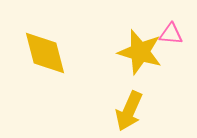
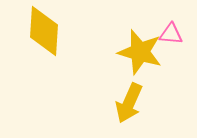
yellow diamond: moved 1 px left, 22 px up; rotated 18 degrees clockwise
yellow arrow: moved 8 px up
